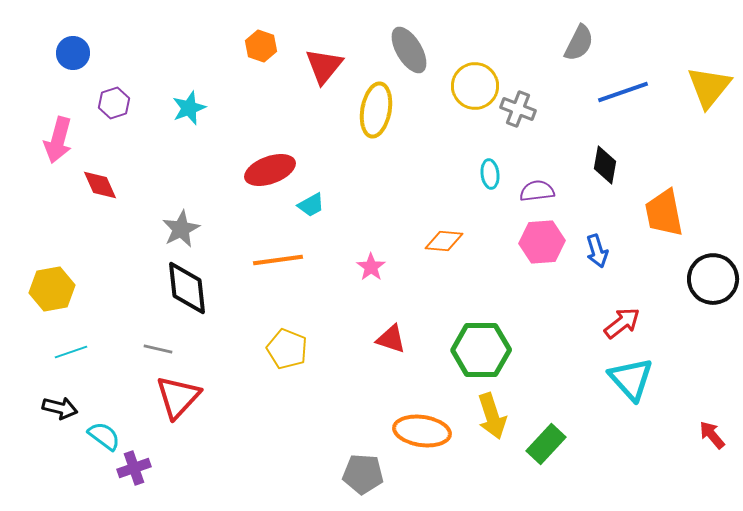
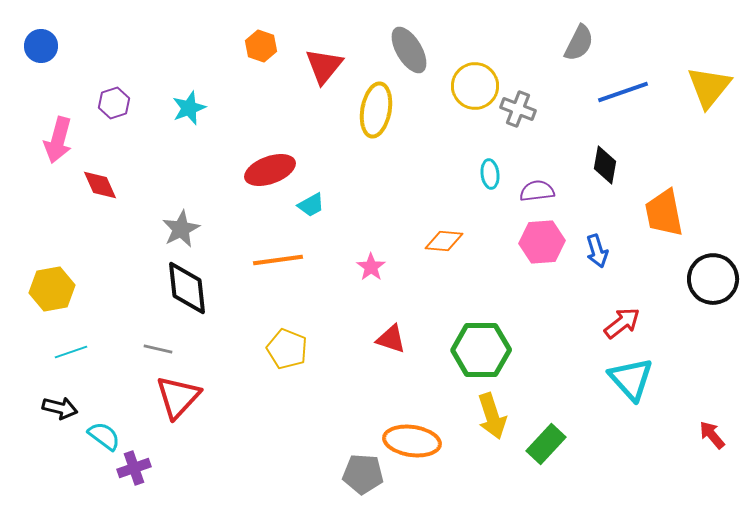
blue circle at (73, 53): moved 32 px left, 7 px up
orange ellipse at (422, 431): moved 10 px left, 10 px down
